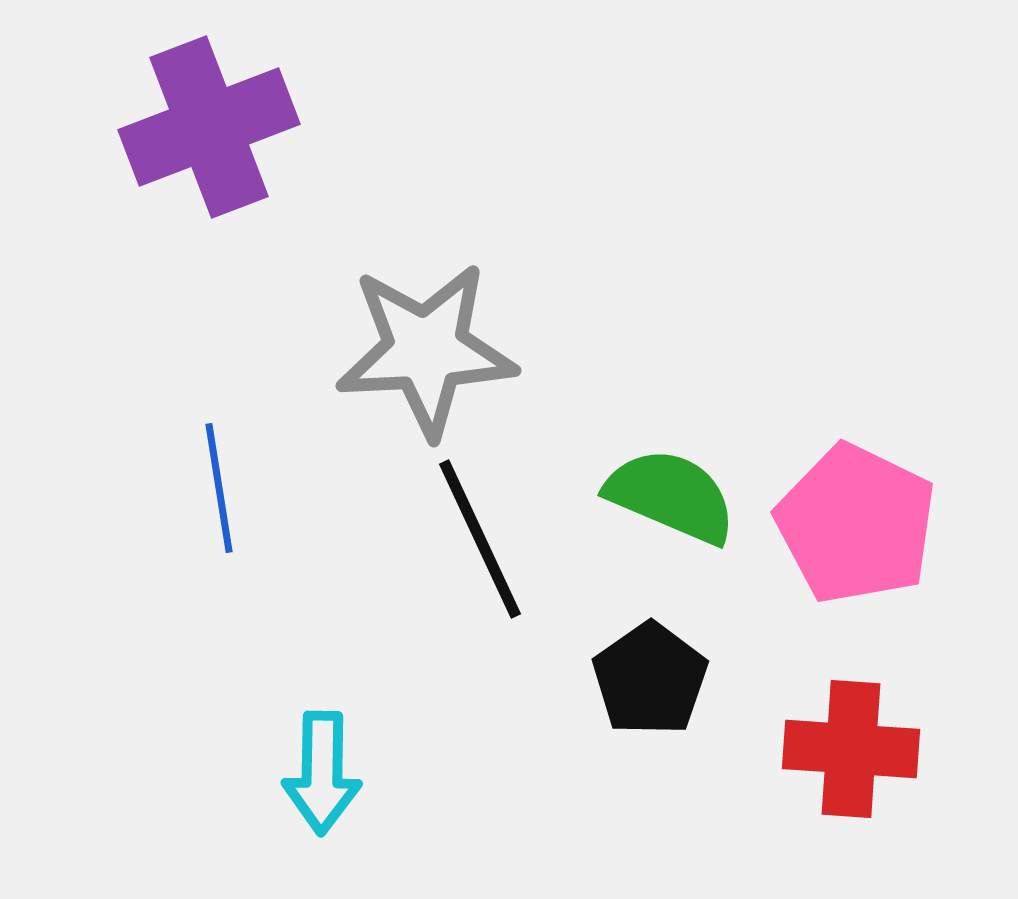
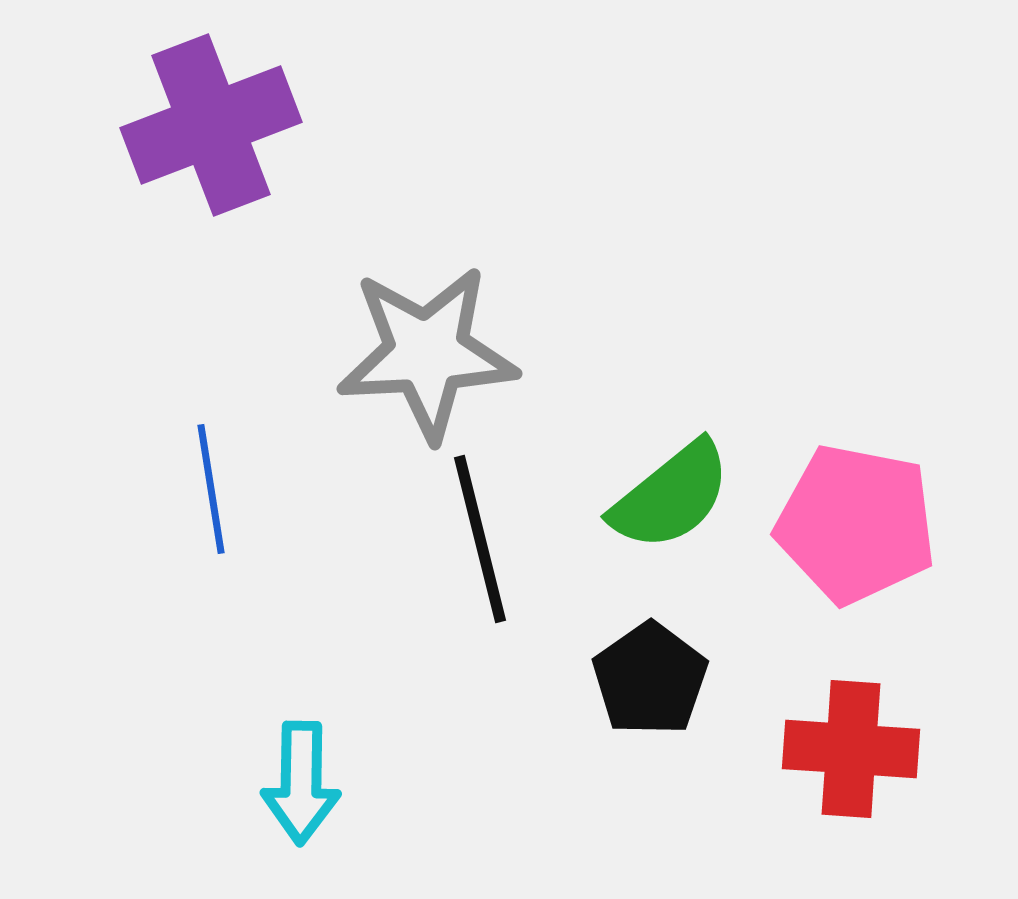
purple cross: moved 2 px right, 2 px up
gray star: moved 1 px right, 3 px down
blue line: moved 8 px left, 1 px down
green semicircle: rotated 118 degrees clockwise
pink pentagon: rotated 15 degrees counterclockwise
black line: rotated 11 degrees clockwise
cyan arrow: moved 21 px left, 10 px down
